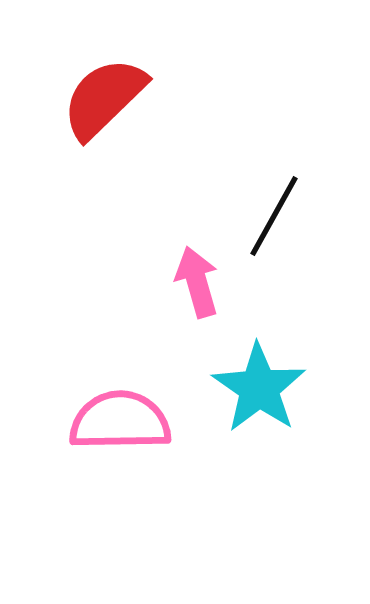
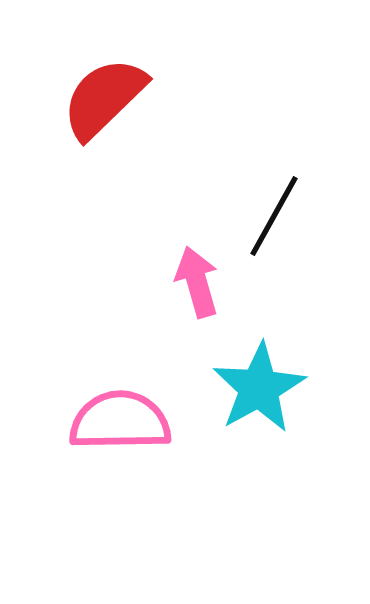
cyan star: rotated 8 degrees clockwise
